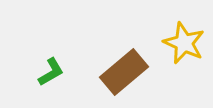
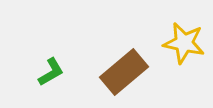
yellow star: rotated 12 degrees counterclockwise
